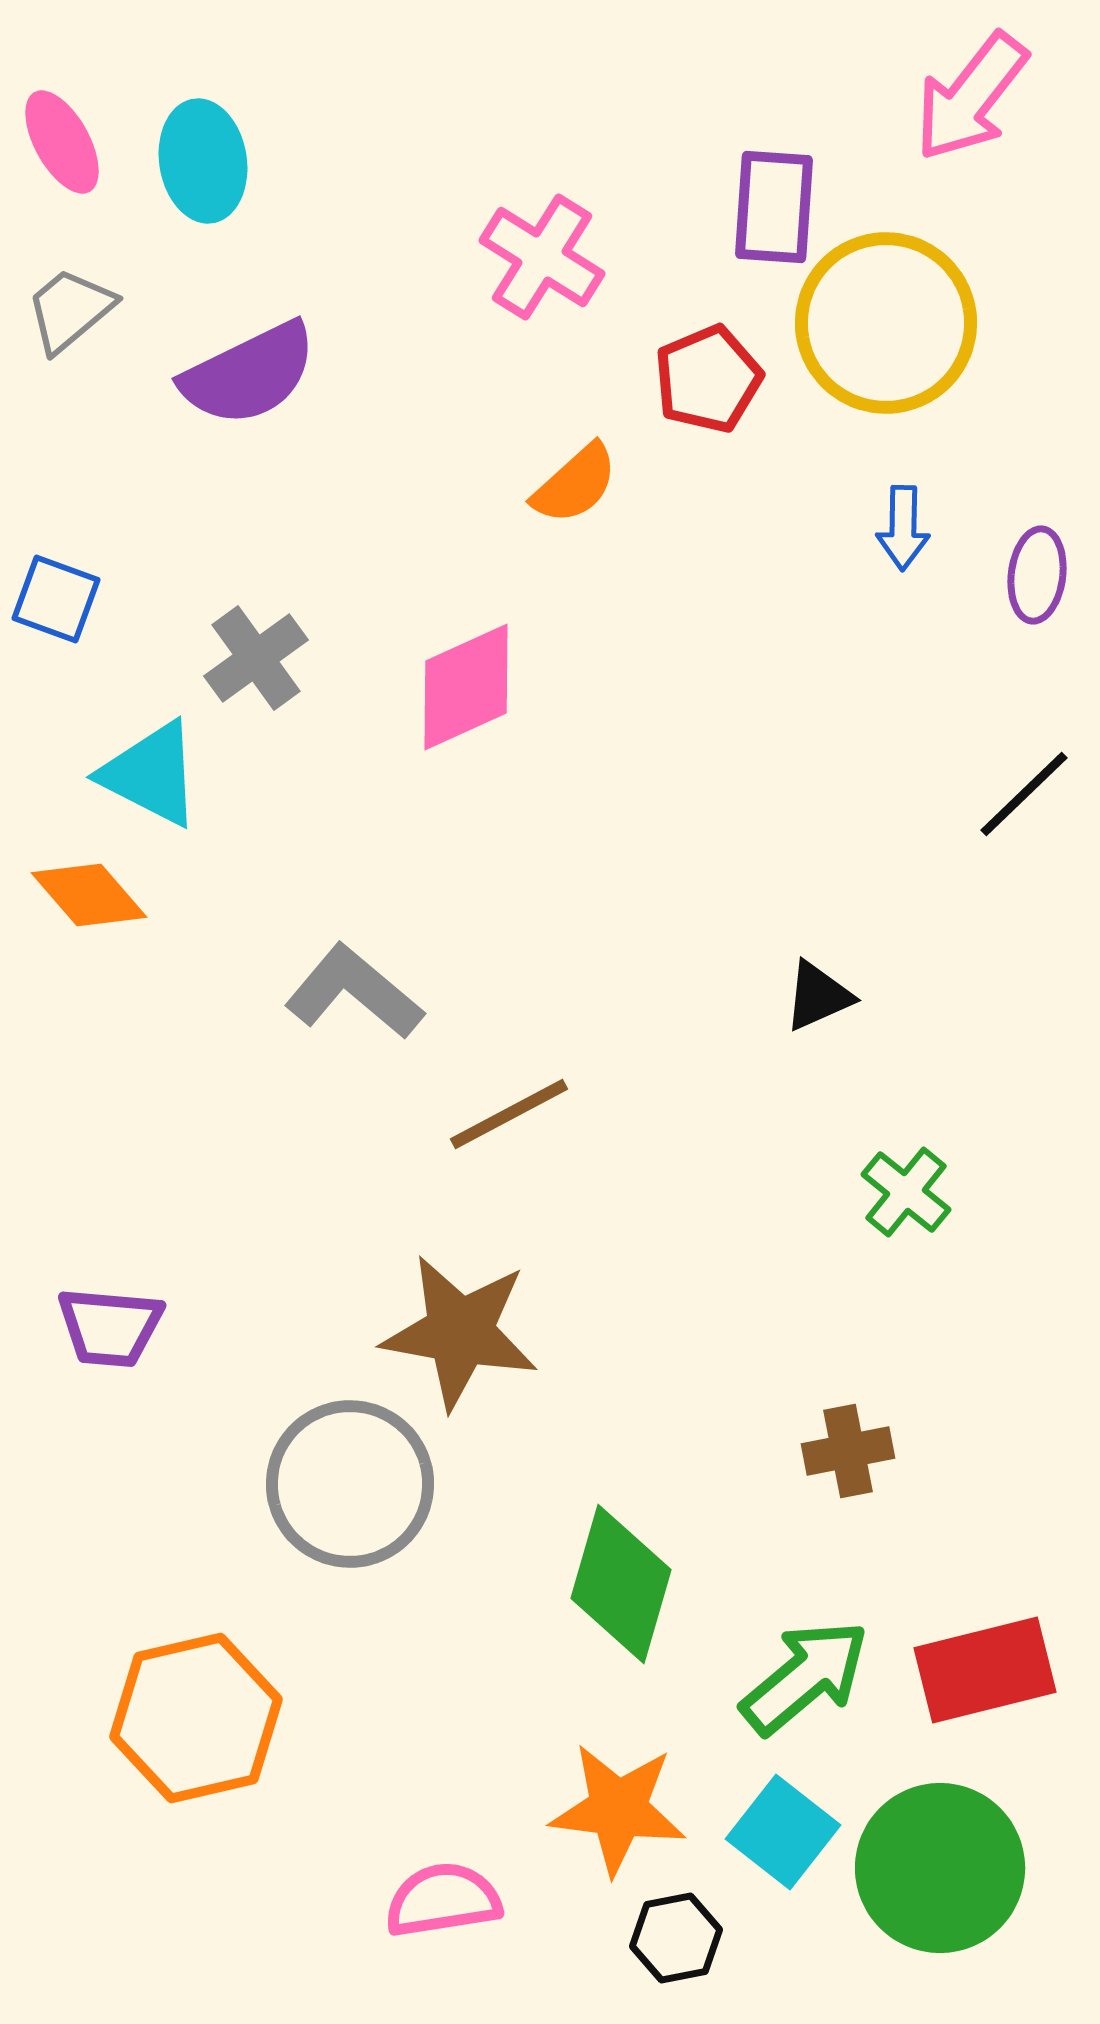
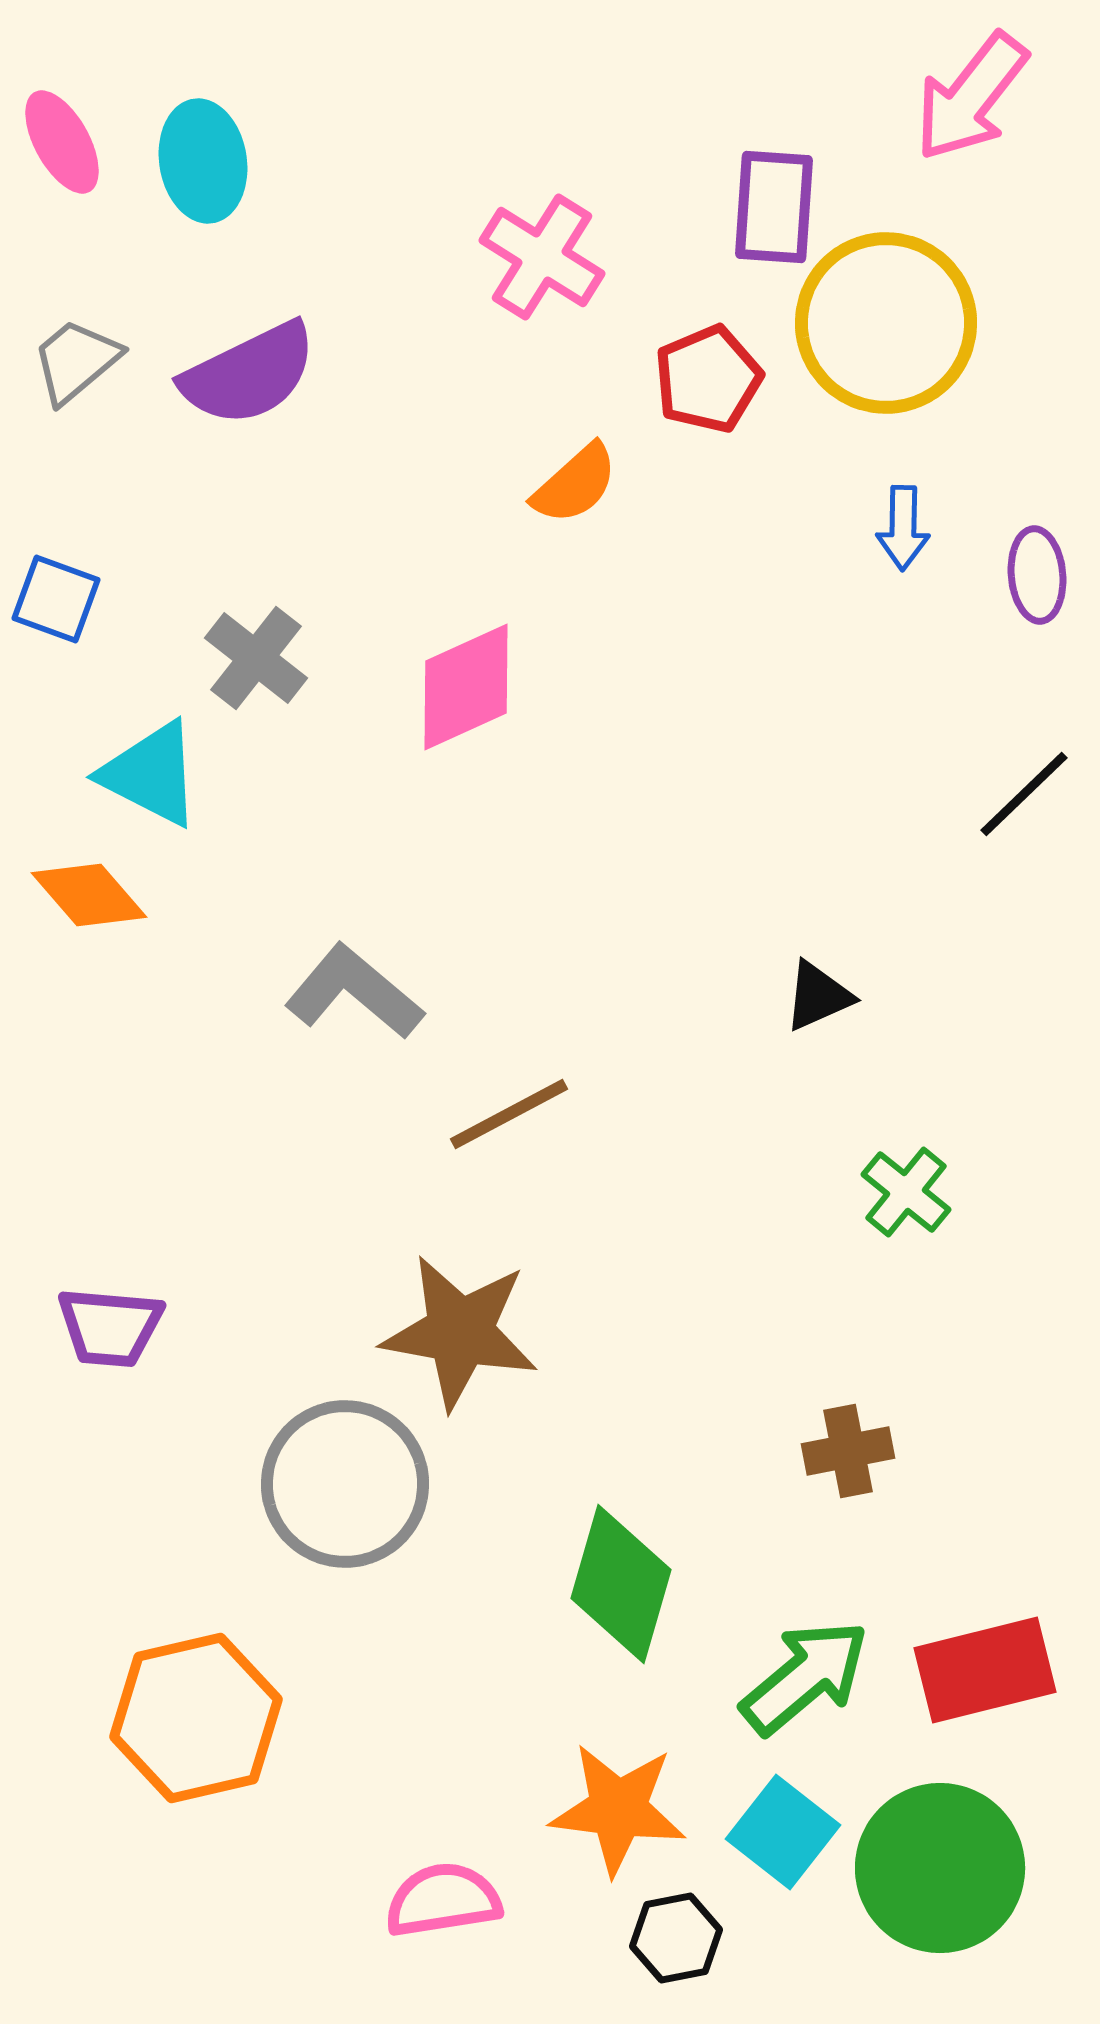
gray trapezoid: moved 6 px right, 51 px down
purple ellipse: rotated 12 degrees counterclockwise
gray cross: rotated 16 degrees counterclockwise
gray circle: moved 5 px left
